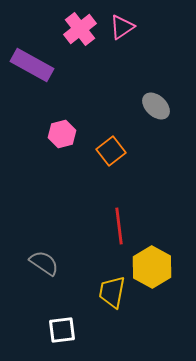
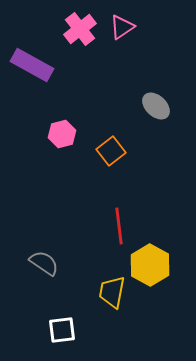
yellow hexagon: moved 2 px left, 2 px up
